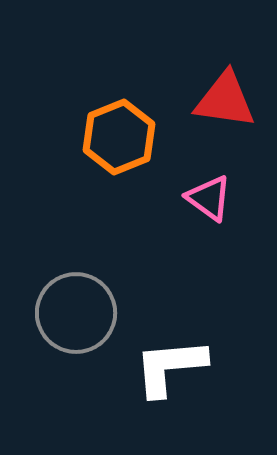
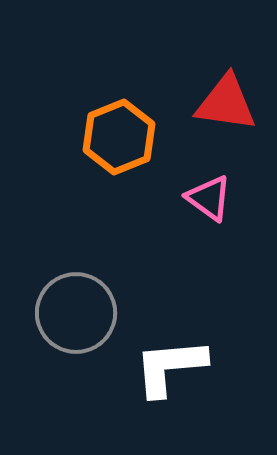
red triangle: moved 1 px right, 3 px down
